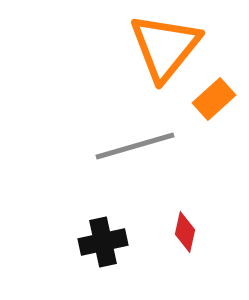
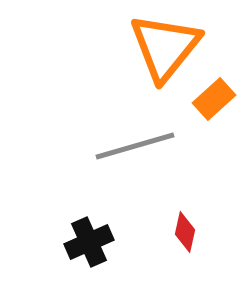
black cross: moved 14 px left; rotated 12 degrees counterclockwise
